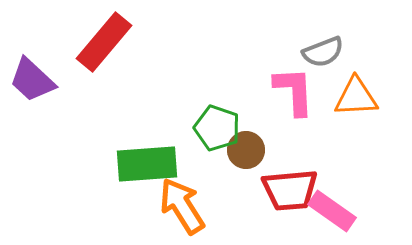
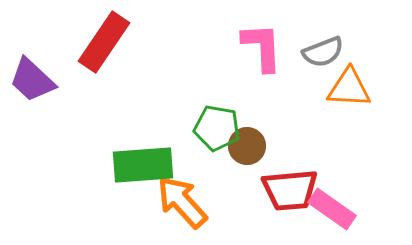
red rectangle: rotated 6 degrees counterclockwise
pink L-shape: moved 32 px left, 44 px up
orange triangle: moved 7 px left, 9 px up; rotated 6 degrees clockwise
green pentagon: rotated 9 degrees counterclockwise
brown circle: moved 1 px right, 4 px up
green rectangle: moved 4 px left, 1 px down
orange arrow: moved 4 px up; rotated 10 degrees counterclockwise
pink rectangle: moved 2 px up
